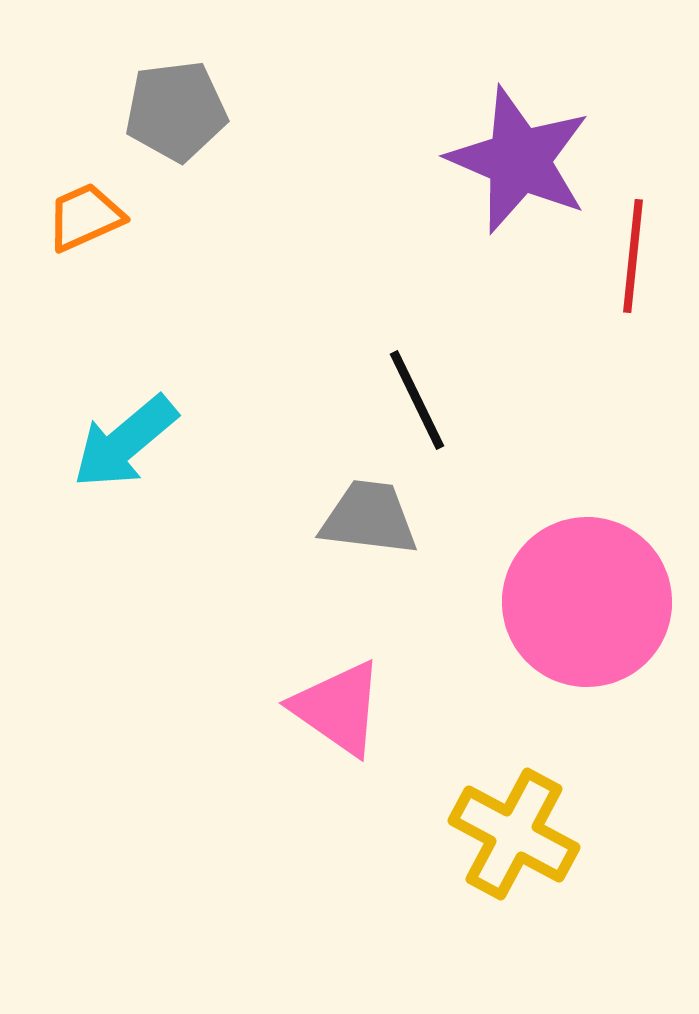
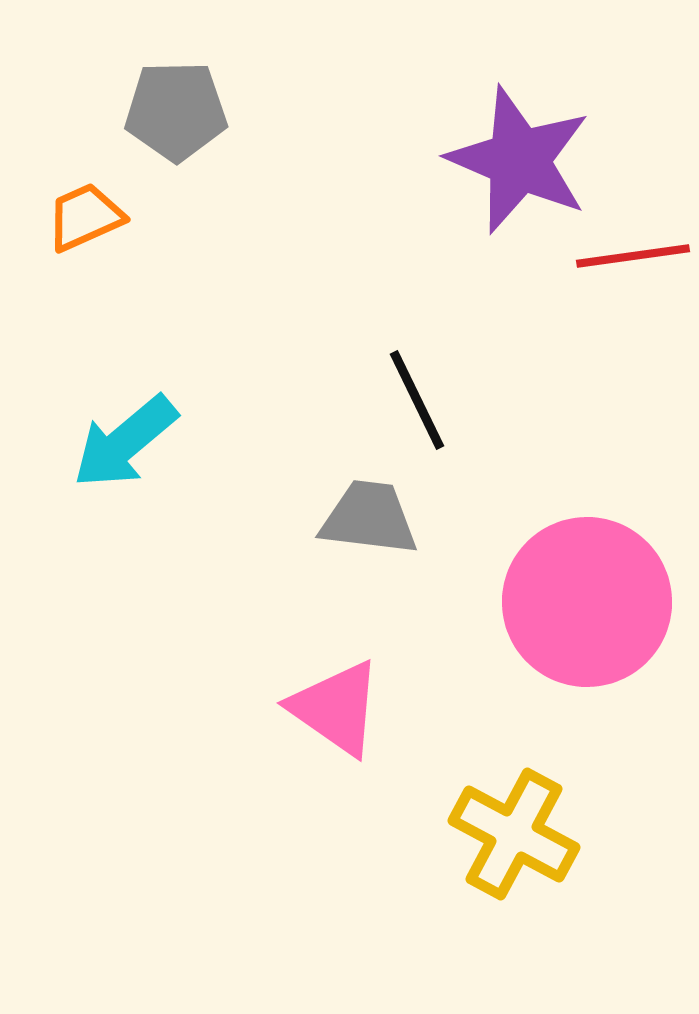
gray pentagon: rotated 6 degrees clockwise
red line: rotated 76 degrees clockwise
pink triangle: moved 2 px left
